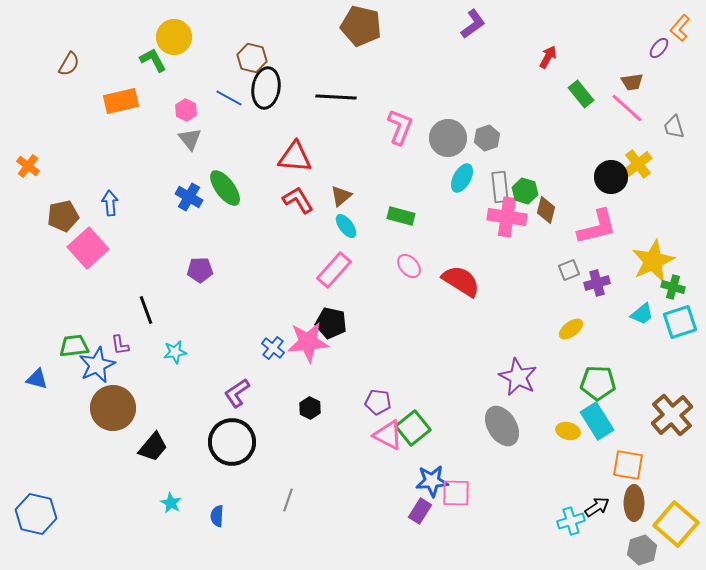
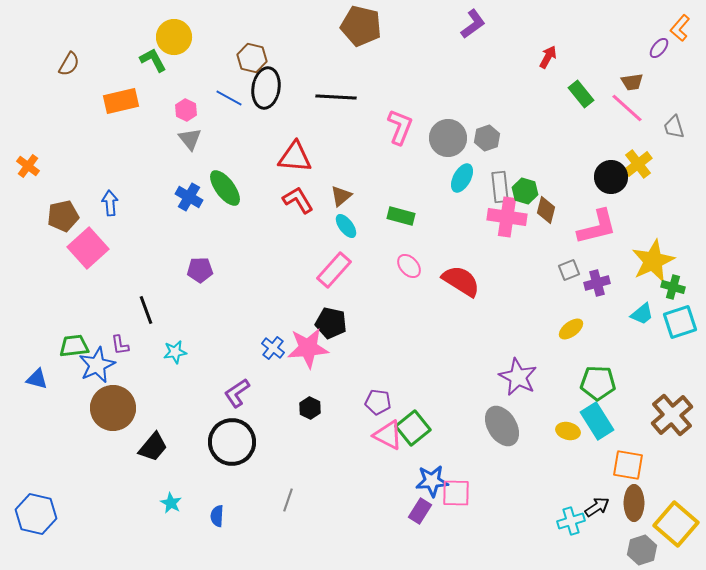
pink star at (308, 342): moved 6 px down
